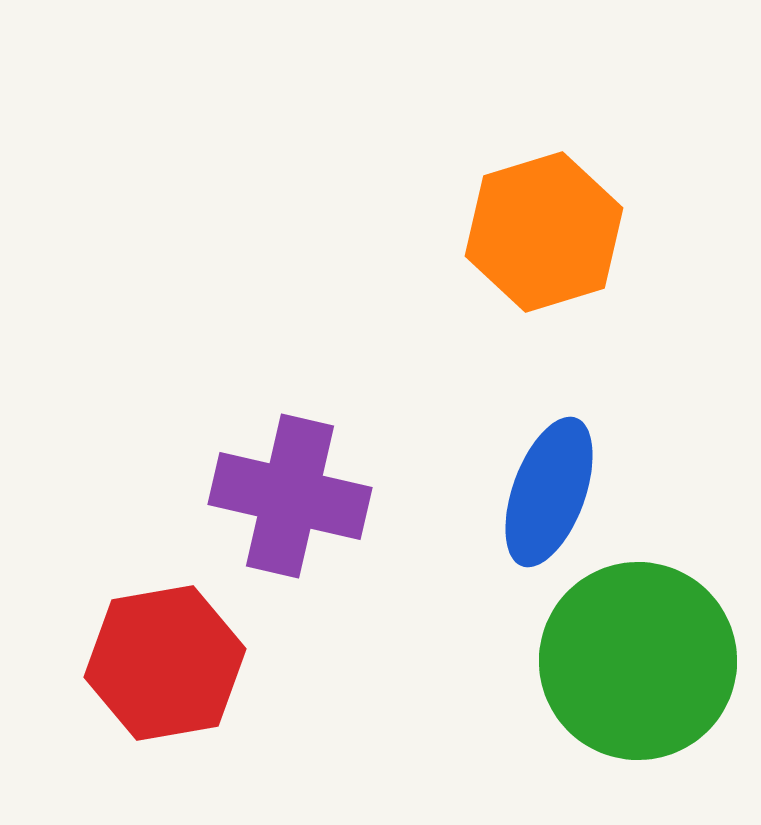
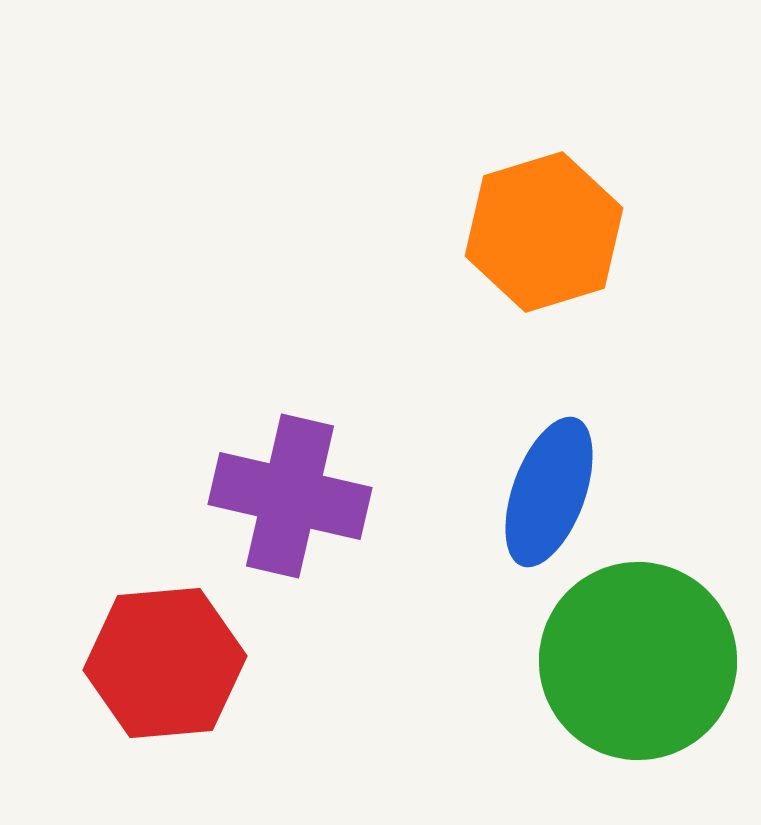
red hexagon: rotated 5 degrees clockwise
